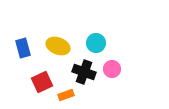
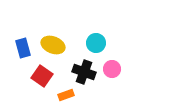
yellow ellipse: moved 5 px left, 1 px up
red square: moved 6 px up; rotated 30 degrees counterclockwise
